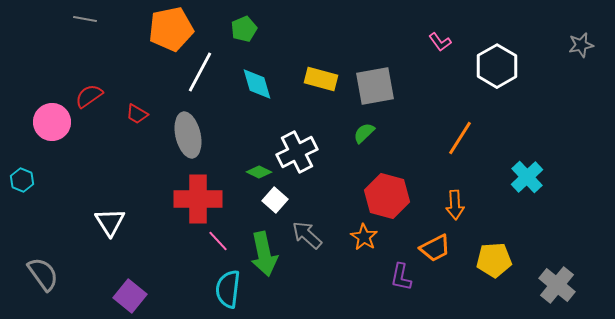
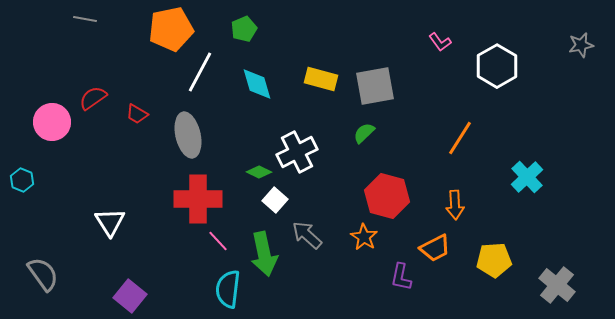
red semicircle: moved 4 px right, 2 px down
